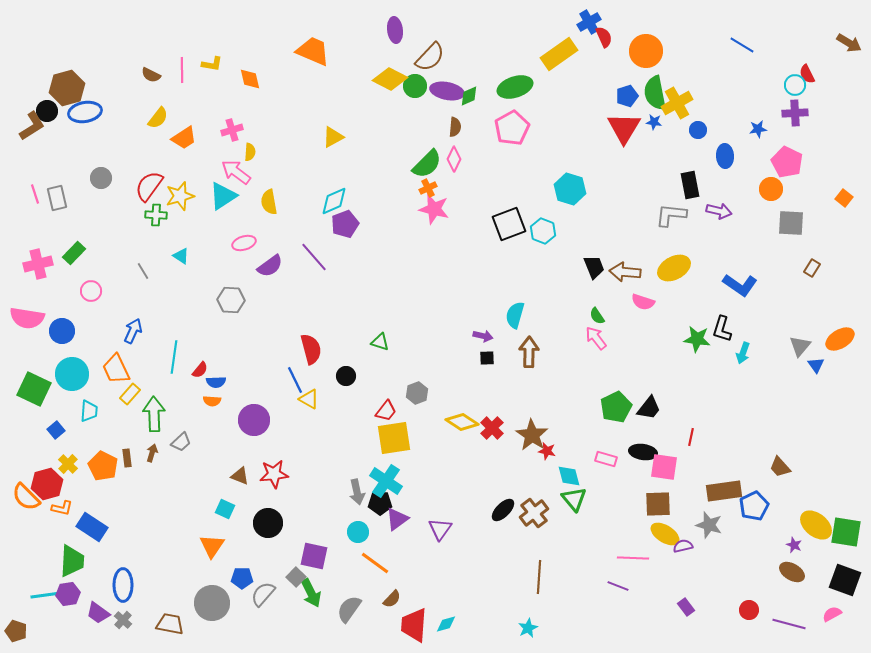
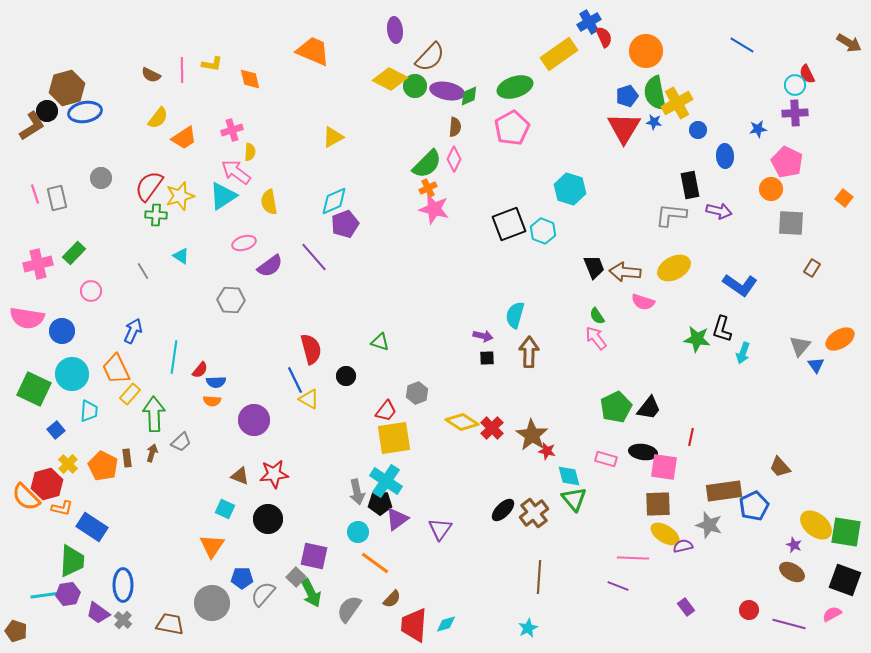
black circle at (268, 523): moved 4 px up
